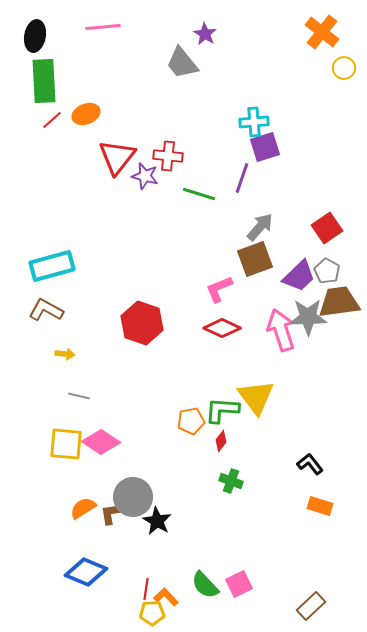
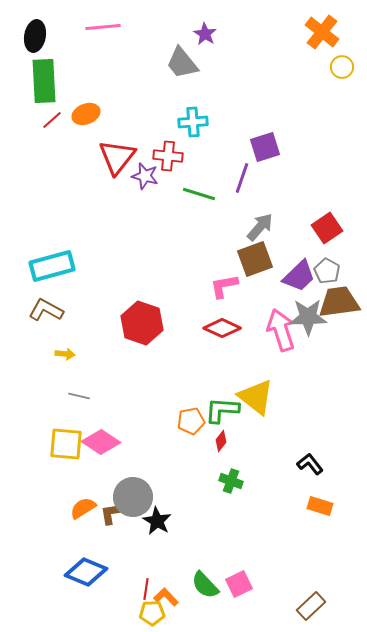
yellow circle at (344, 68): moved 2 px left, 1 px up
cyan cross at (254, 122): moved 61 px left
pink L-shape at (219, 289): moved 5 px right, 3 px up; rotated 12 degrees clockwise
yellow triangle at (256, 397): rotated 15 degrees counterclockwise
